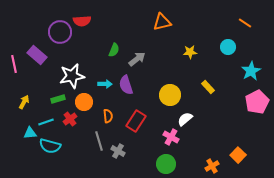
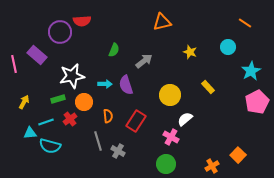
yellow star: rotated 24 degrees clockwise
gray arrow: moved 7 px right, 2 px down
gray line: moved 1 px left
